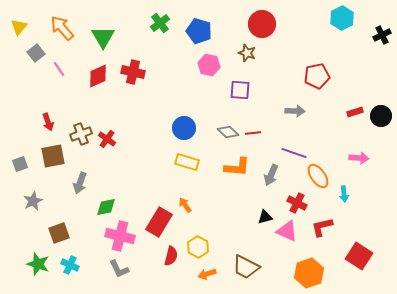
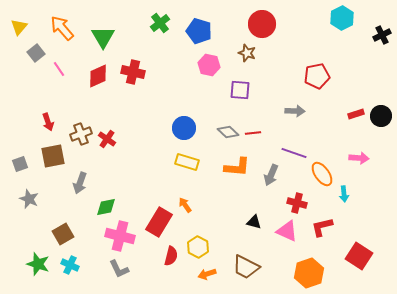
red rectangle at (355, 112): moved 1 px right, 2 px down
orange ellipse at (318, 176): moved 4 px right, 2 px up
gray star at (33, 201): moved 4 px left, 2 px up; rotated 24 degrees counterclockwise
red cross at (297, 203): rotated 12 degrees counterclockwise
black triangle at (265, 217): moved 11 px left, 5 px down; rotated 28 degrees clockwise
brown square at (59, 233): moved 4 px right, 1 px down; rotated 10 degrees counterclockwise
